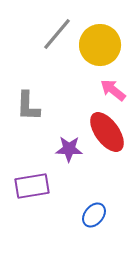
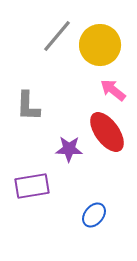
gray line: moved 2 px down
